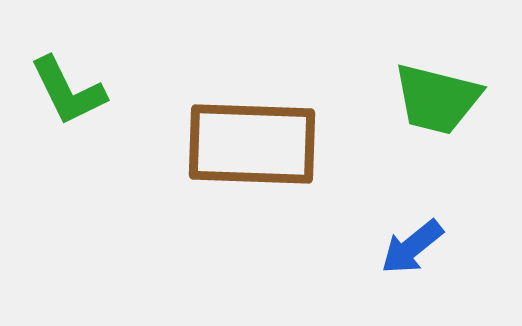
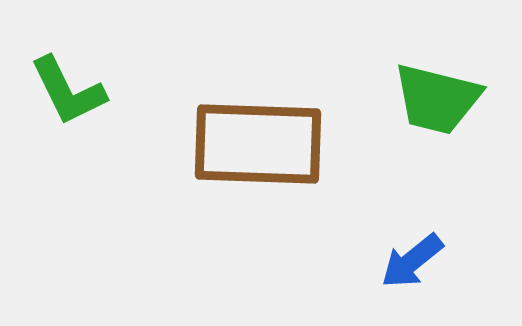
brown rectangle: moved 6 px right
blue arrow: moved 14 px down
